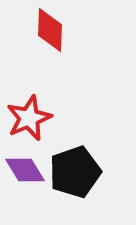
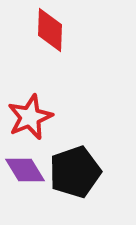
red star: moved 1 px right, 1 px up
